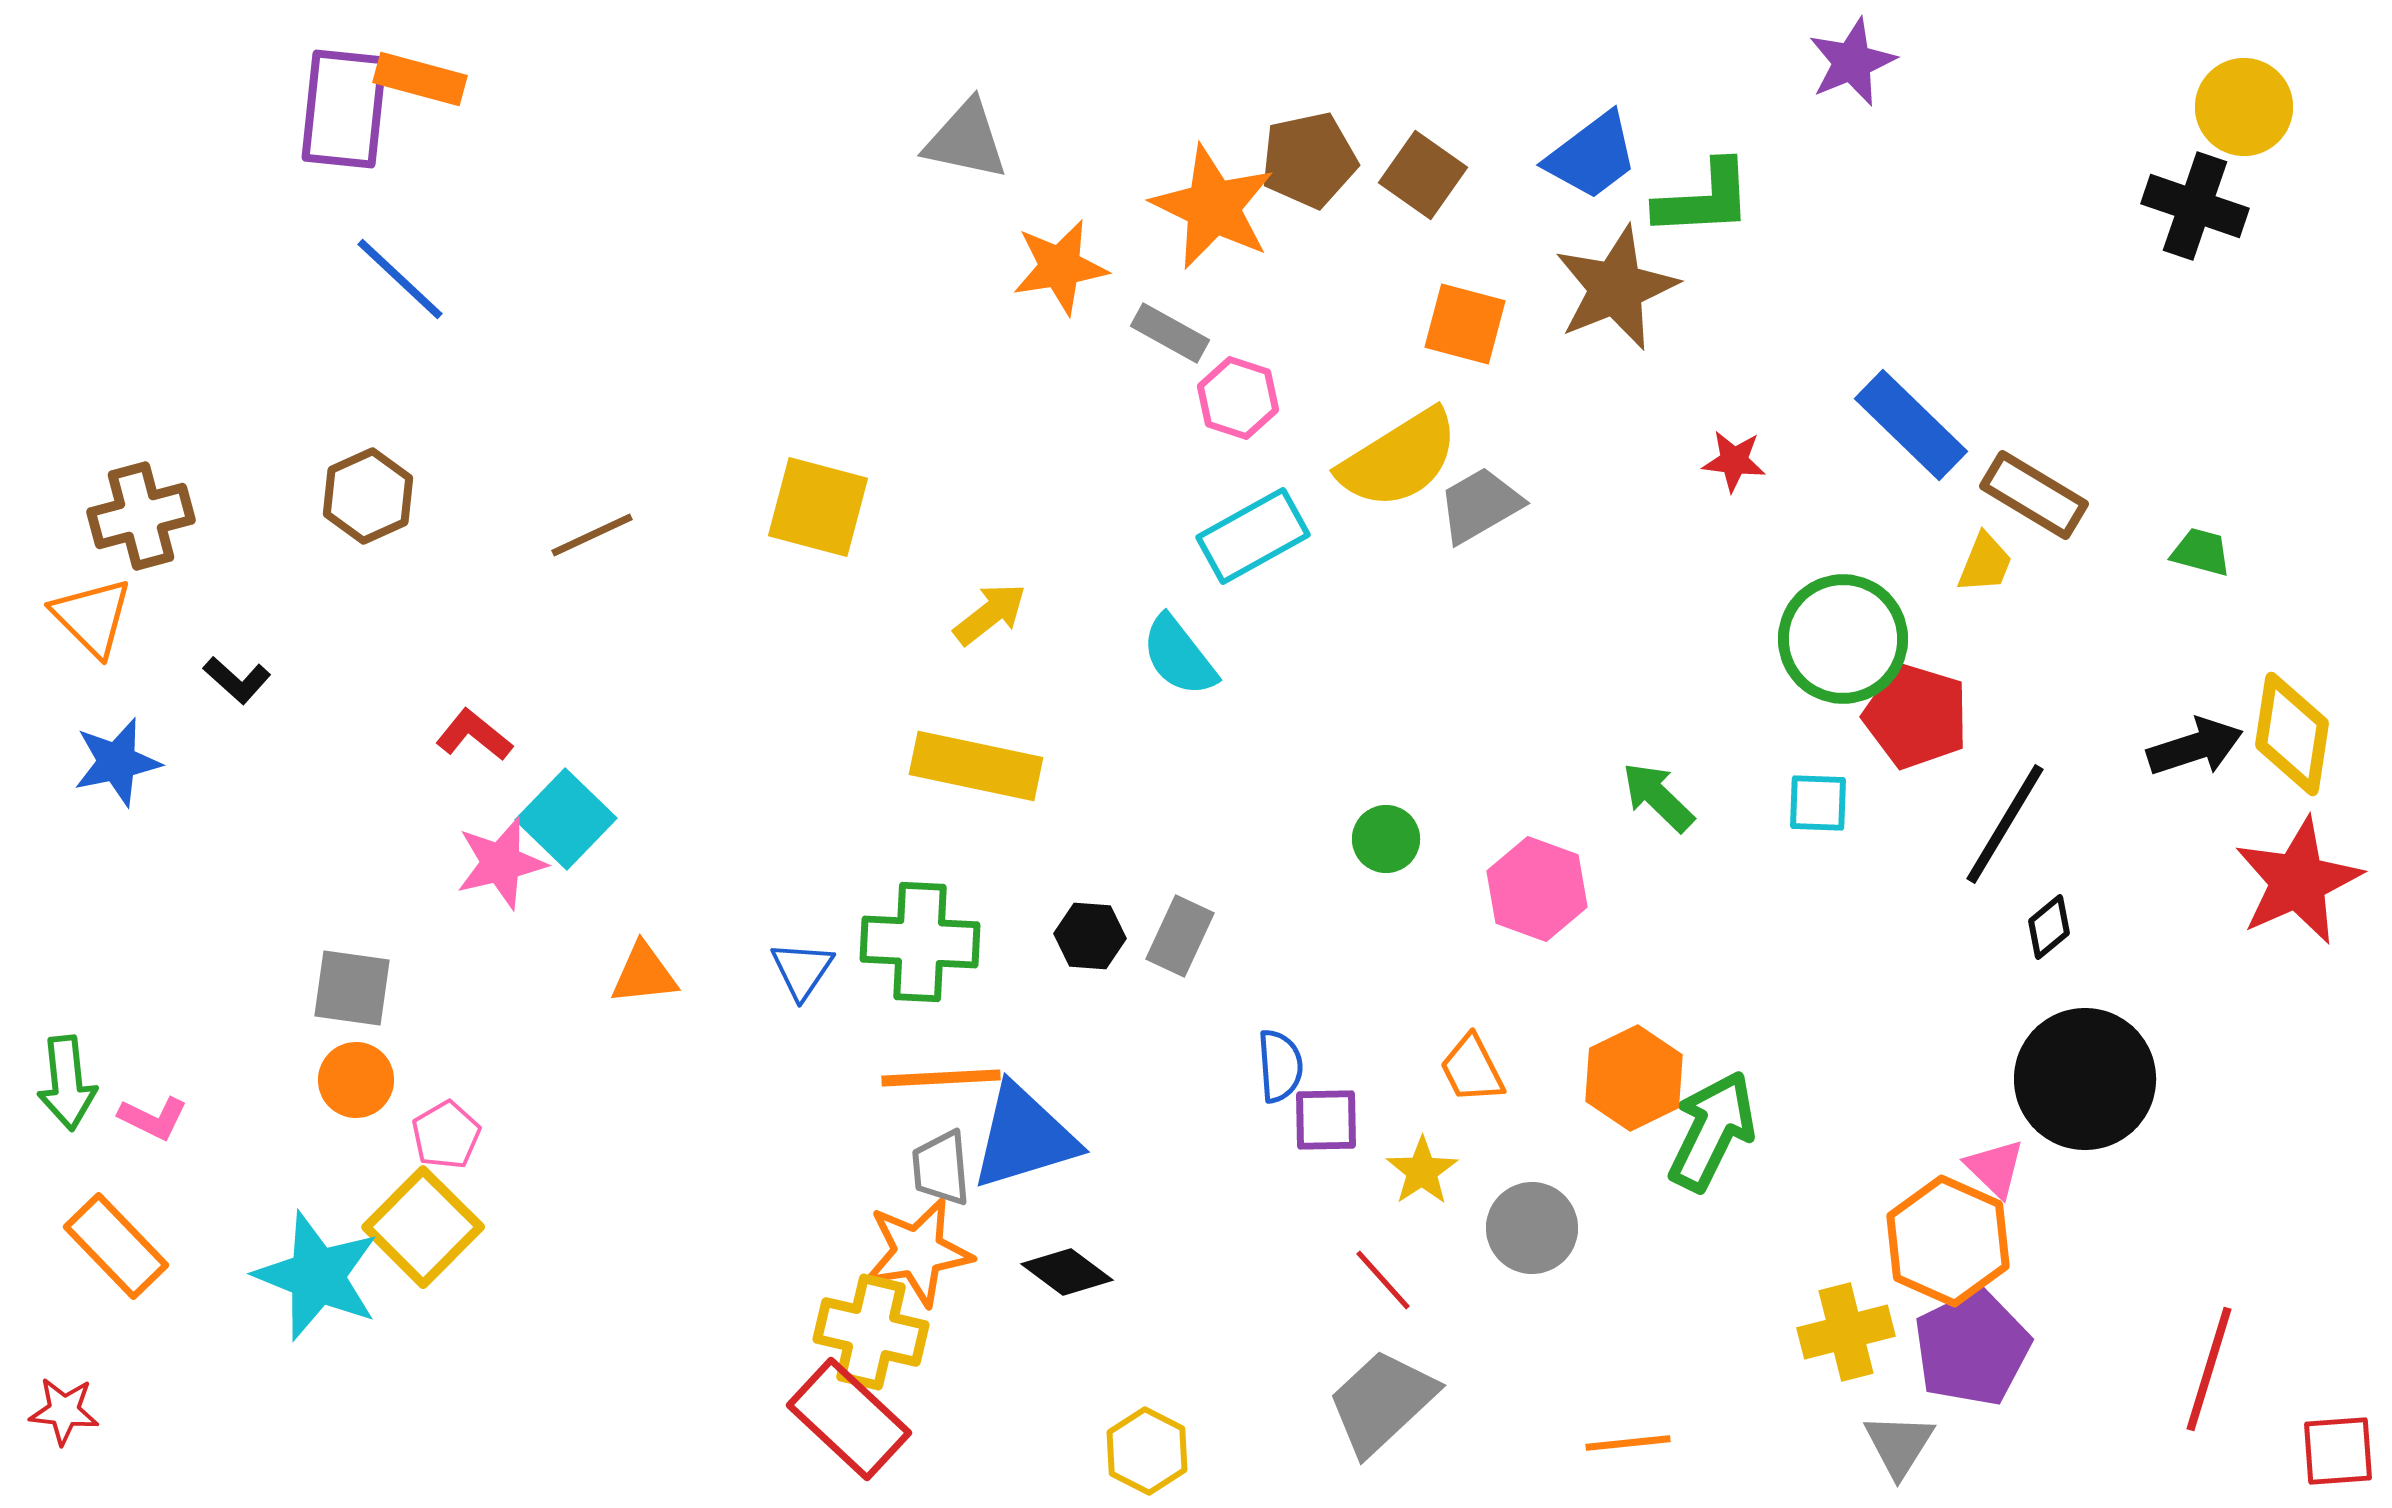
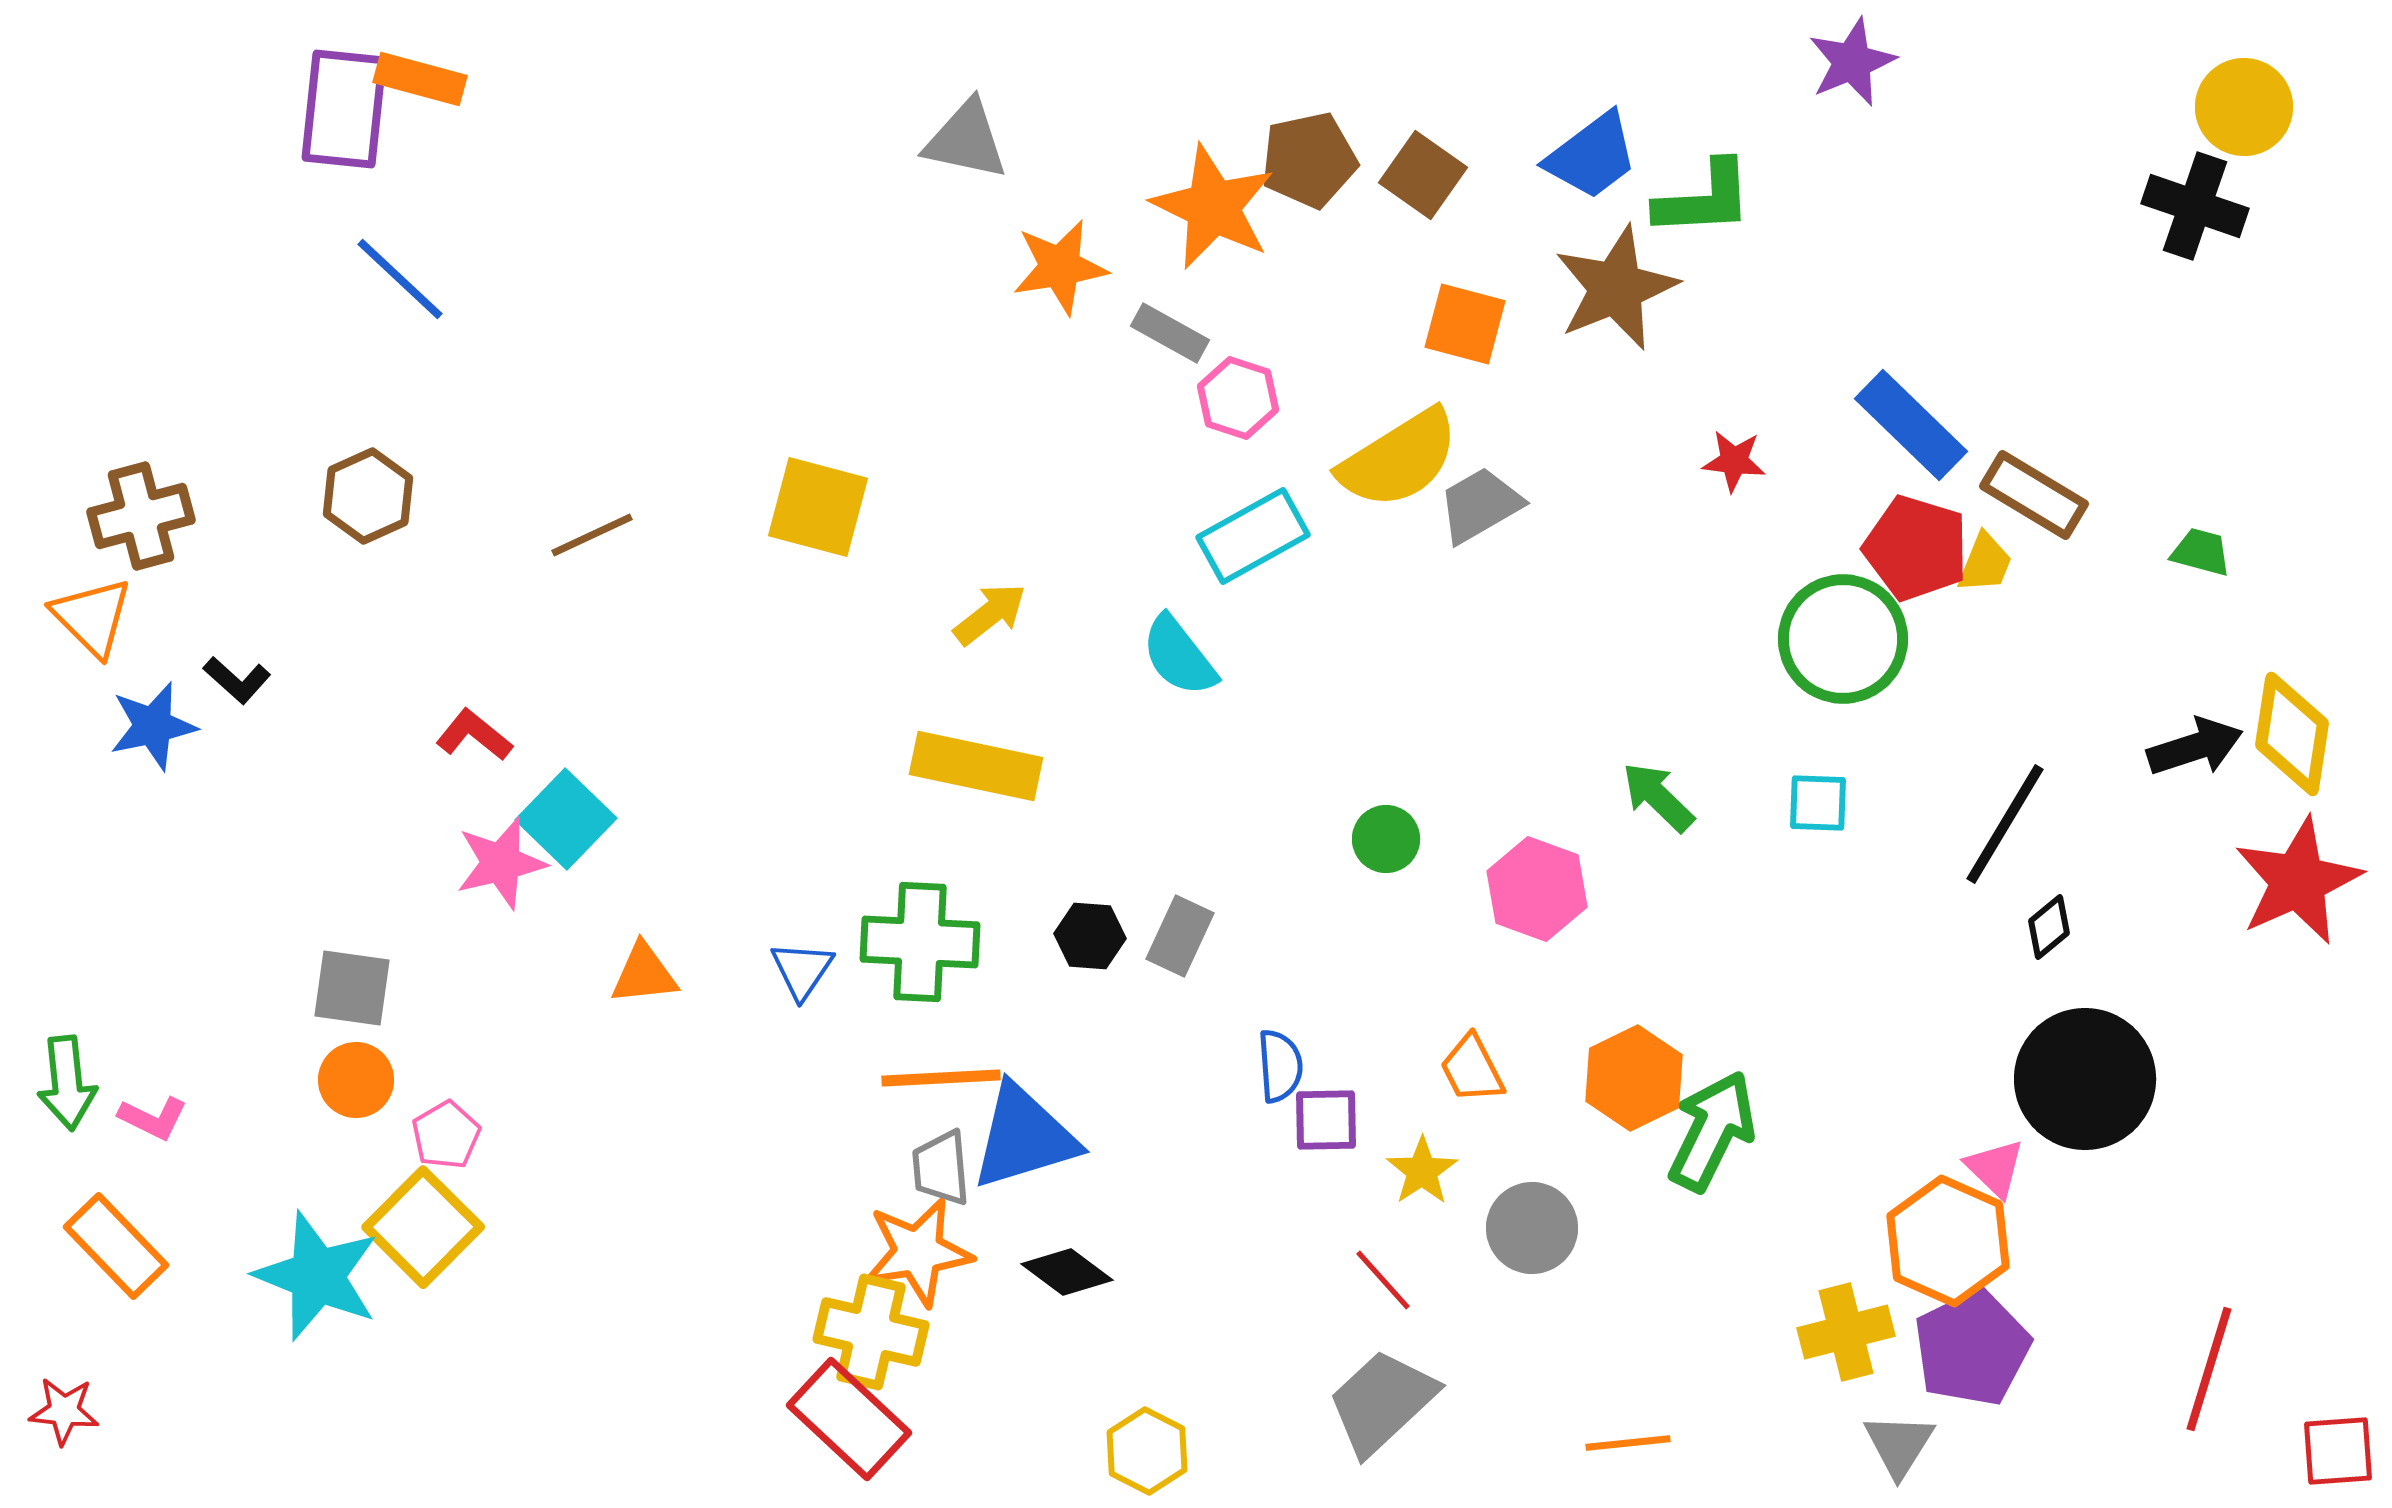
red pentagon at (1916, 716): moved 168 px up
blue star at (117, 762): moved 36 px right, 36 px up
